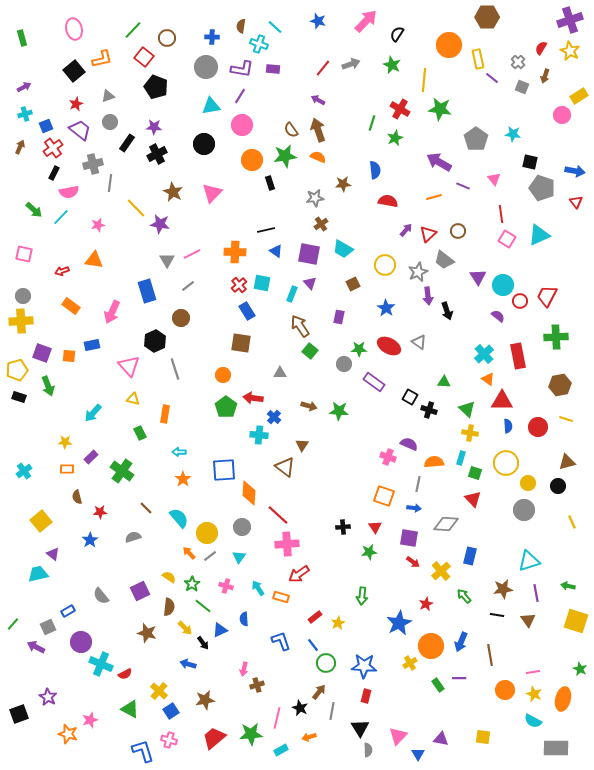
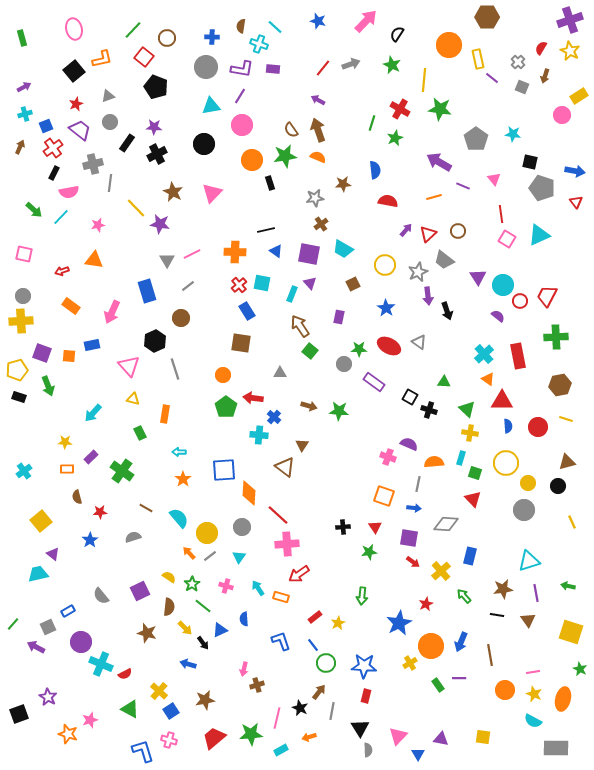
brown line at (146, 508): rotated 16 degrees counterclockwise
yellow square at (576, 621): moved 5 px left, 11 px down
